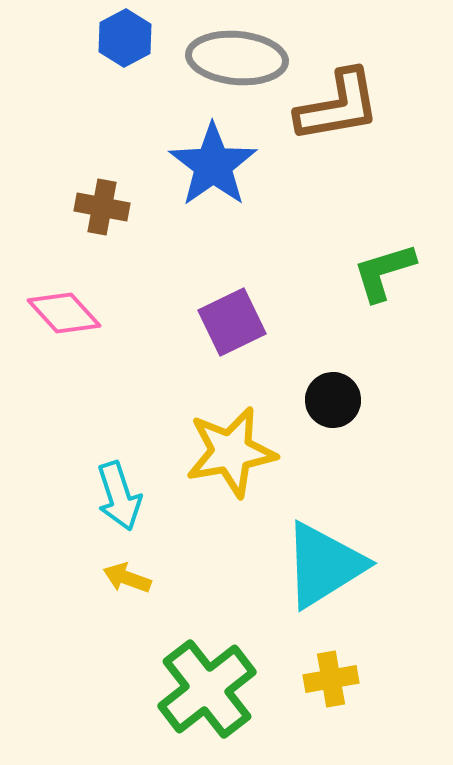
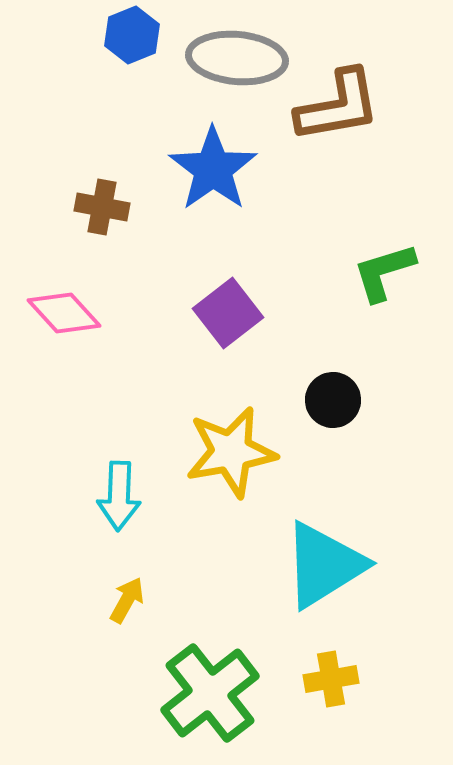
blue hexagon: moved 7 px right, 3 px up; rotated 6 degrees clockwise
blue star: moved 4 px down
purple square: moved 4 px left, 9 px up; rotated 12 degrees counterclockwise
cyan arrow: rotated 20 degrees clockwise
yellow arrow: moved 22 px down; rotated 99 degrees clockwise
green cross: moved 3 px right, 4 px down
